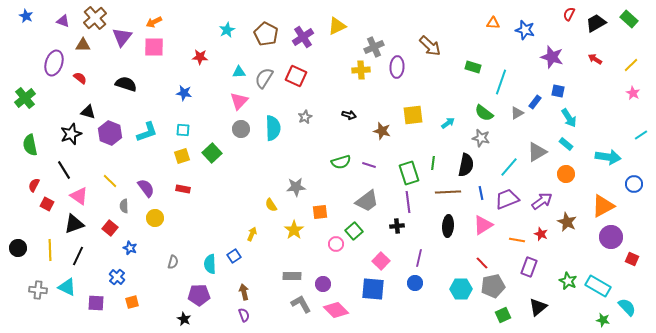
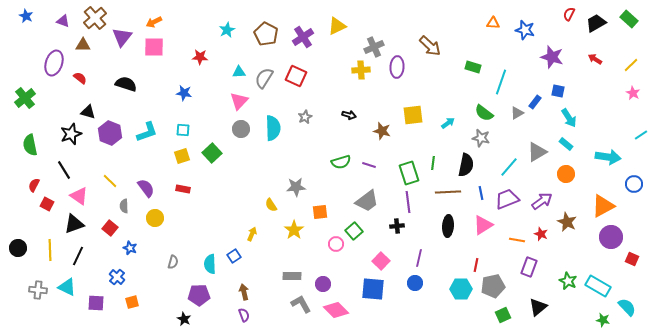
red line at (482, 263): moved 6 px left, 2 px down; rotated 56 degrees clockwise
